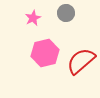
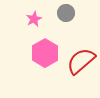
pink star: moved 1 px right, 1 px down
pink hexagon: rotated 16 degrees counterclockwise
